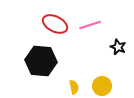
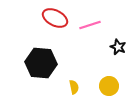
red ellipse: moved 6 px up
black hexagon: moved 2 px down
yellow circle: moved 7 px right
